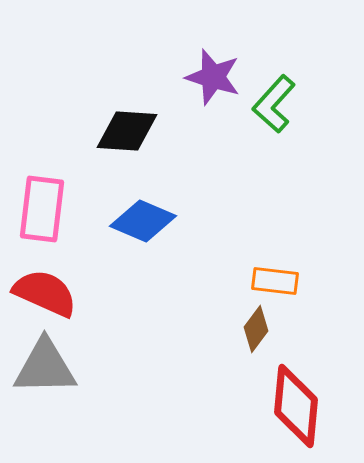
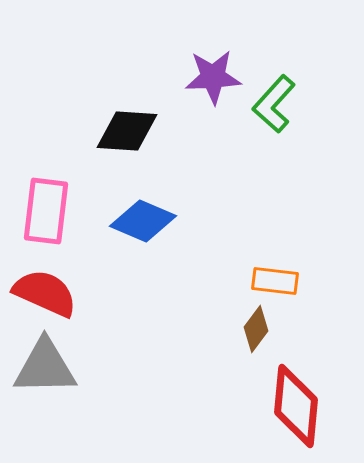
purple star: rotated 20 degrees counterclockwise
pink rectangle: moved 4 px right, 2 px down
